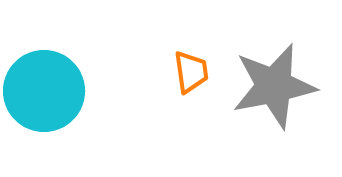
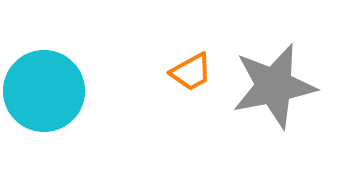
orange trapezoid: rotated 69 degrees clockwise
